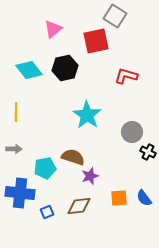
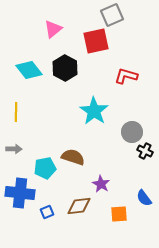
gray square: moved 3 px left, 1 px up; rotated 35 degrees clockwise
black hexagon: rotated 20 degrees counterclockwise
cyan star: moved 7 px right, 4 px up
black cross: moved 3 px left, 1 px up
purple star: moved 11 px right, 8 px down; rotated 24 degrees counterclockwise
orange square: moved 16 px down
